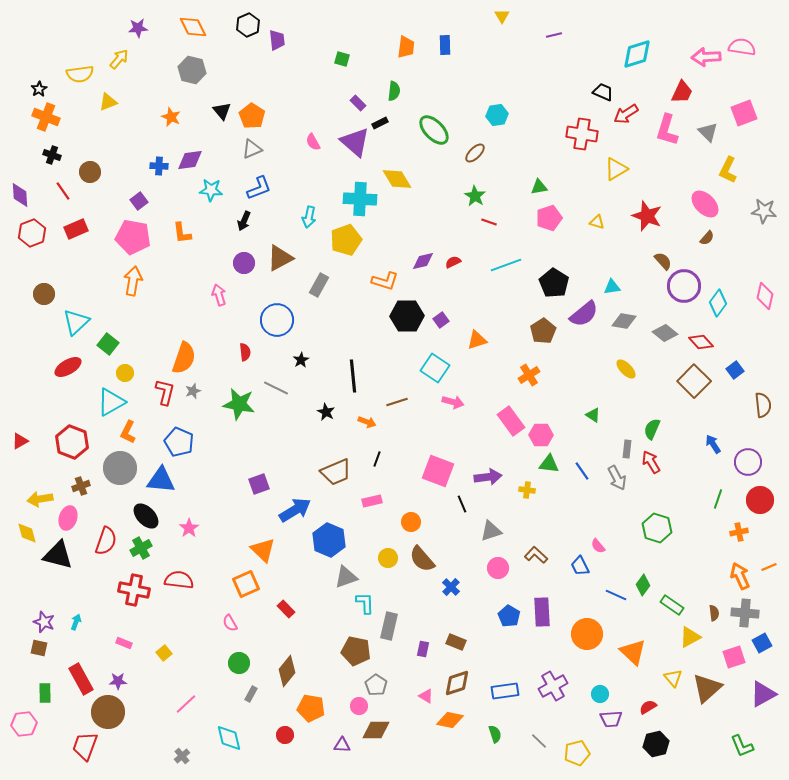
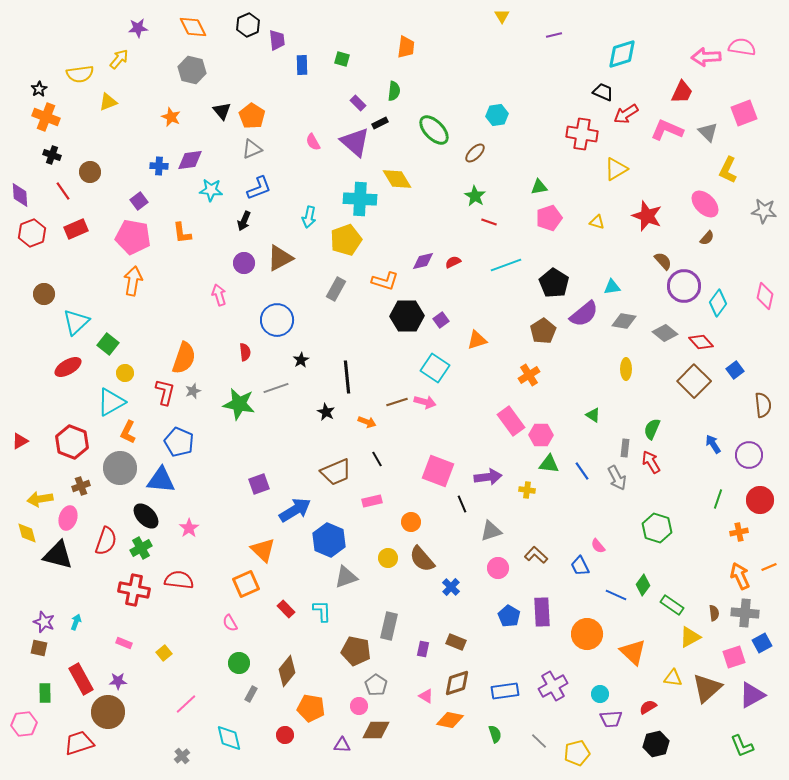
blue rectangle at (445, 45): moved 143 px left, 20 px down
cyan diamond at (637, 54): moved 15 px left
pink L-shape at (667, 130): rotated 96 degrees clockwise
gray rectangle at (319, 285): moved 17 px right, 4 px down
yellow ellipse at (626, 369): rotated 45 degrees clockwise
black line at (353, 376): moved 6 px left, 1 px down
gray line at (276, 388): rotated 45 degrees counterclockwise
pink arrow at (453, 402): moved 28 px left
gray rectangle at (627, 449): moved 2 px left, 1 px up
black line at (377, 459): rotated 49 degrees counterclockwise
purple circle at (748, 462): moved 1 px right, 7 px up
cyan L-shape at (365, 603): moved 43 px left, 8 px down
yellow triangle at (673, 678): rotated 42 degrees counterclockwise
purple triangle at (763, 694): moved 11 px left, 1 px down
red trapezoid at (85, 746): moved 6 px left, 3 px up; rotated 52 degrees clockwise
